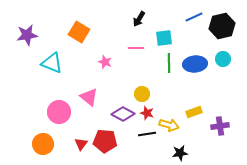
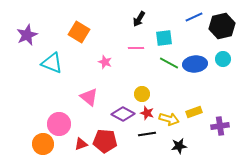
purple star: rotated 15 degrees counterclockwise
green line: rotated 60 degrees counterclockwise
pink circle: moved 12 px down
yellow arrow: moved 6 px up
red triangle: rotated 32 degrees clockwise
black star: moved 1 px left, 7 px up
